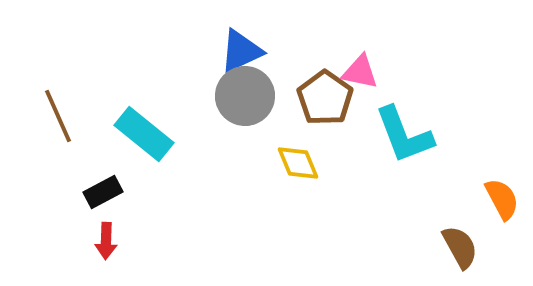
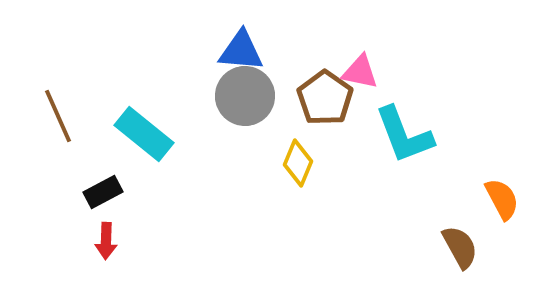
blue triangle: rotated 30 degrees clockwise
yellow diamond: rotated 45 degrees clockwise
